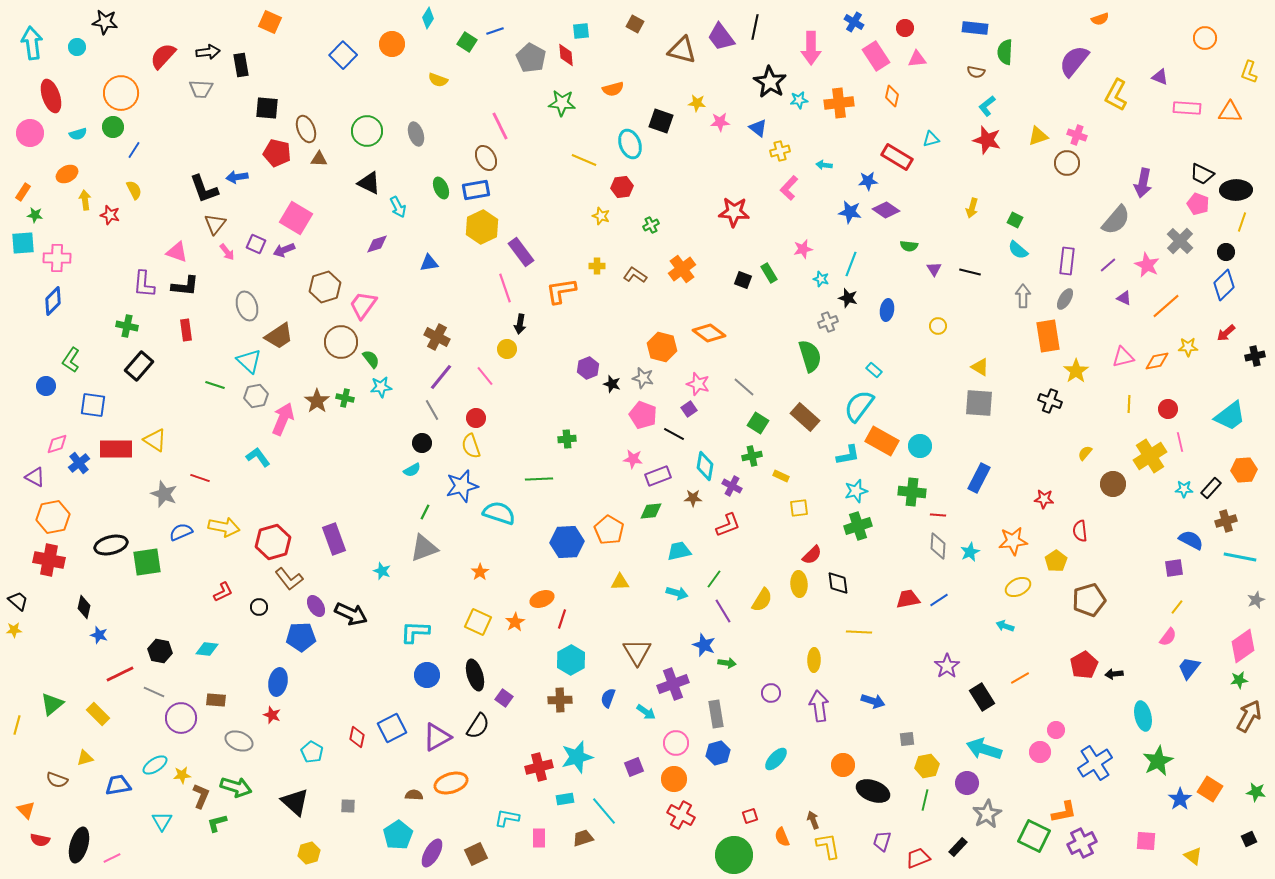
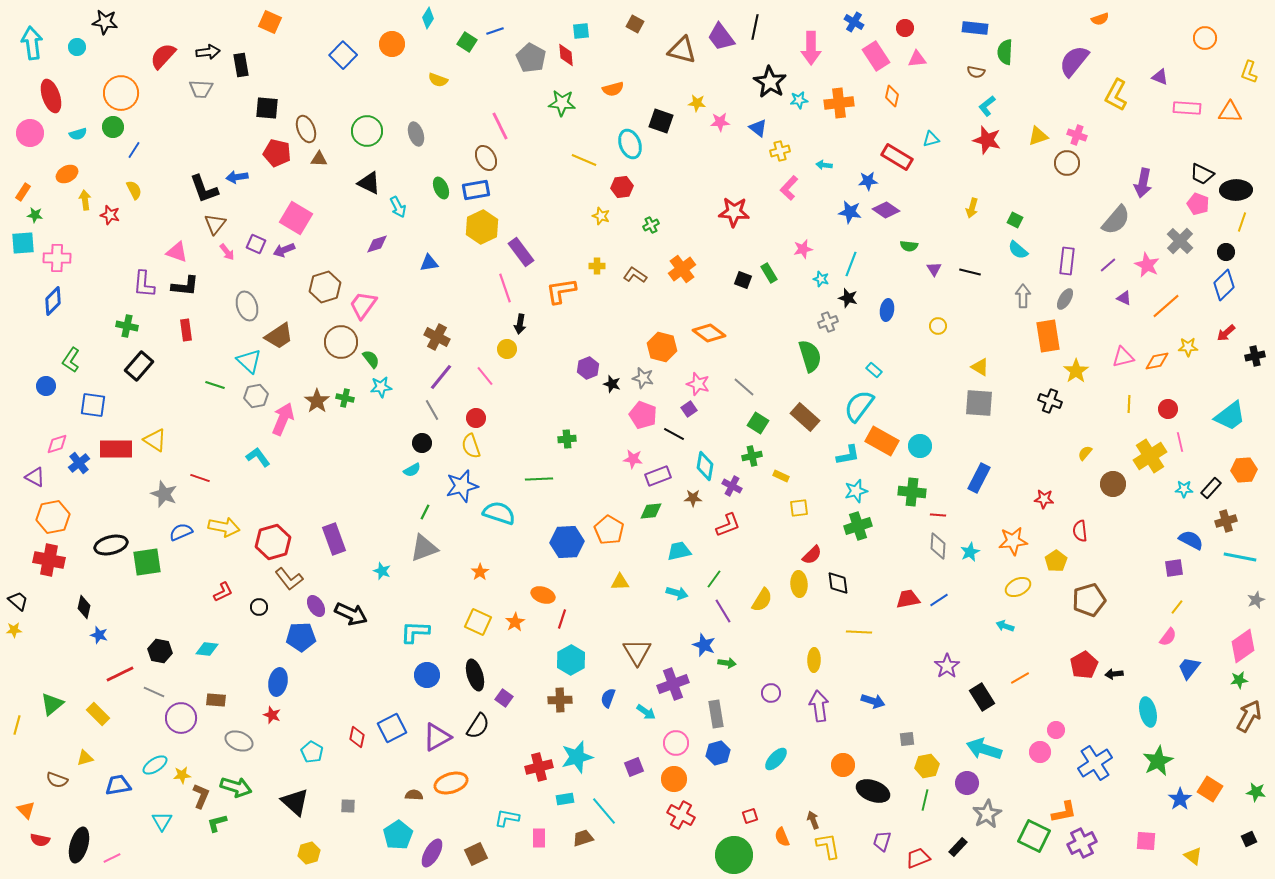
orange ellipse at (542, 599): moved 1 px right, 4 px up; rotated 40 degrees clockwise
cyan ellipse at (1143, 716): moved 5 px right, 4 px up
